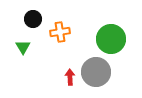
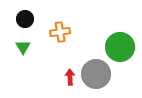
black circle: moved 8 px left
green circle: moved 9 px right, 8 px down
gray circle: moved 2 px down
